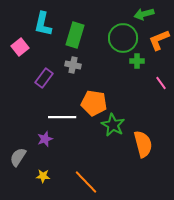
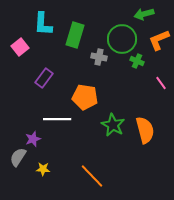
cyan L-shape: rotated 10 degrees counterclockwise
green circle: moved 1 px left, 1 px down
green cross: rotated 24 degrees clockwise
gray cross: moved 26 px right, 8 px up
orange pentagon: moved 9 px left, 6 px up
white line: moved 5 px left, 2 px down
purple star: moved 12 px left
orange semicircle: moved 2 px right, 14 px up
yellow star: moved 7 px up
orange line: moved 6 px right, 6 px up
